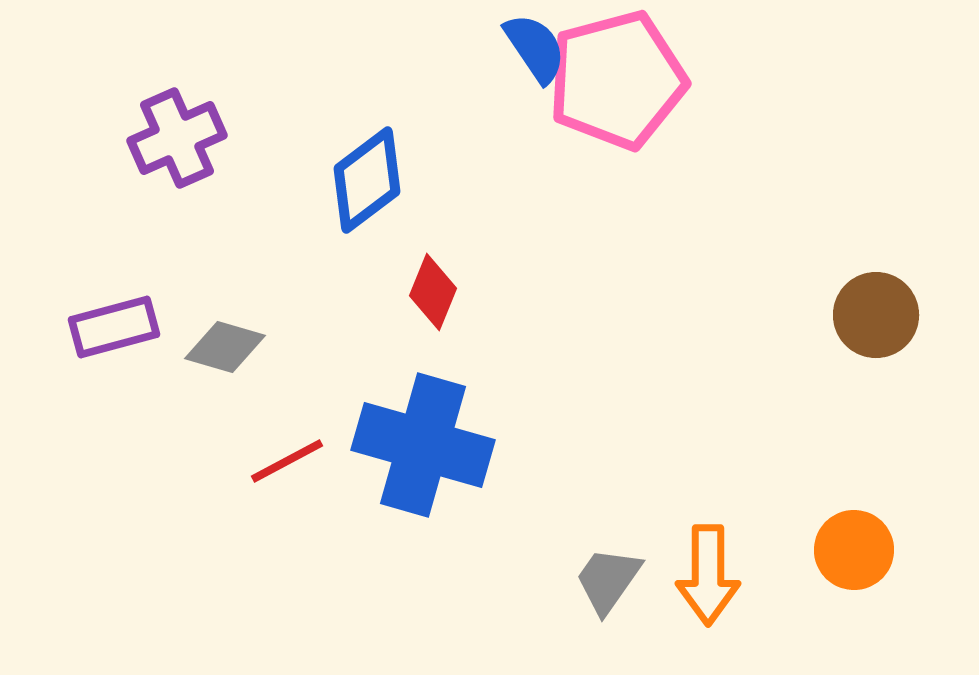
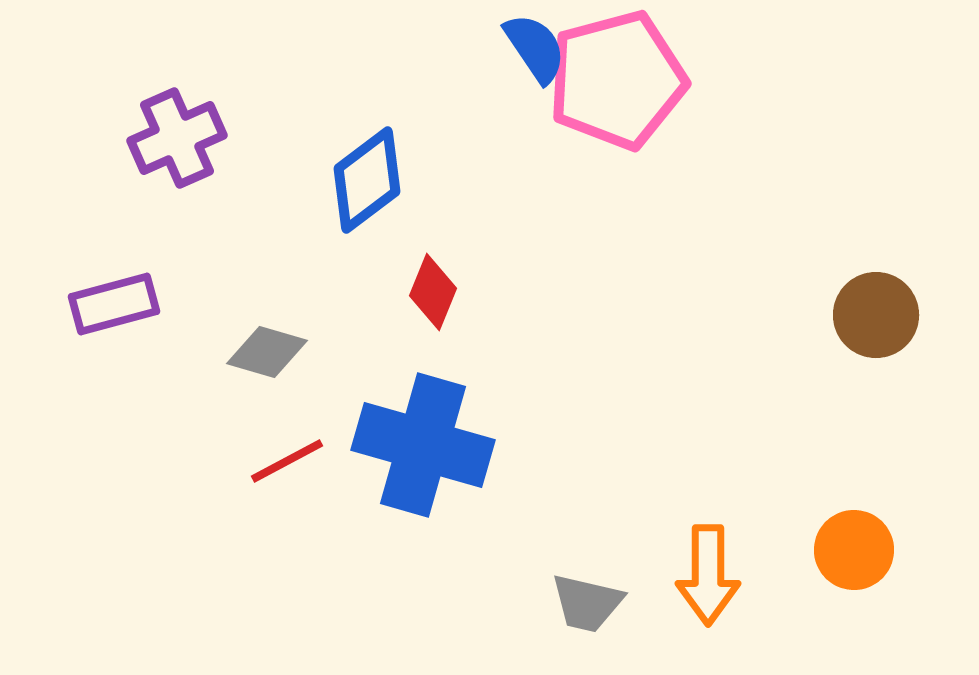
purple rectangle: moved 23 px up
gray diamond: moved 42 px right, 5 px down
gray trapezoid: moved 21 px left, 23 px down; rotated 112 degrees counterclockwise
